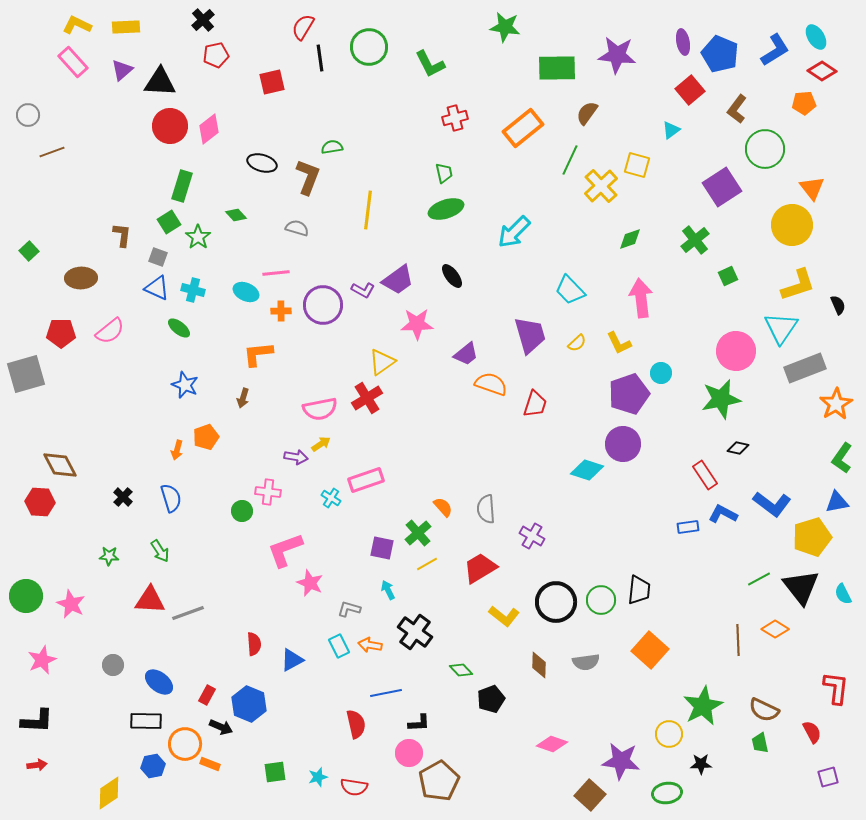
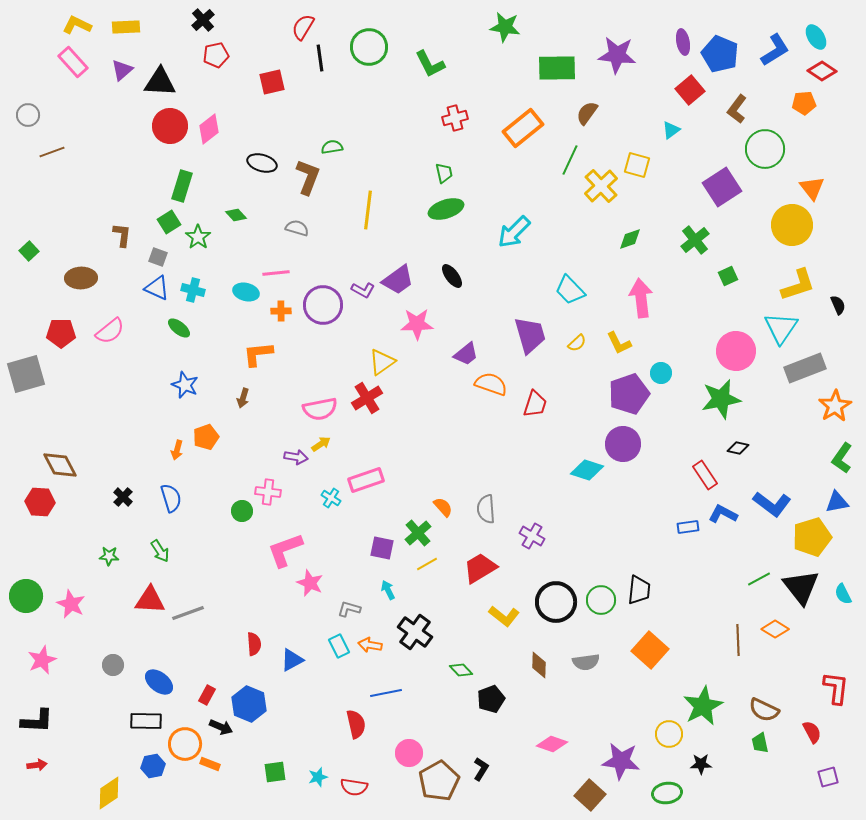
cyan ellipse at (246, 292): rotated 10 degrees counterclockwise
orange star at (836, 404): moved 1 px left, 2 px down
black L-shape at (419, 723): moved 62 px right, 46 px down; rotated 55 degrees counterclockwise
